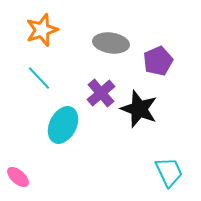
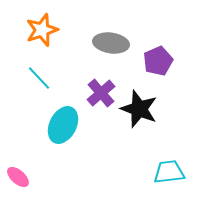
cyan trapezoid: rotated 72 degrees counterclockwise
